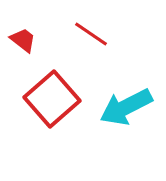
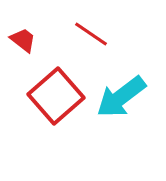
red square: moved 4 px right, 3 px up
cyan arrow: moved 5 px left, 10 px up; rotated 10 degrees counterclockwise
